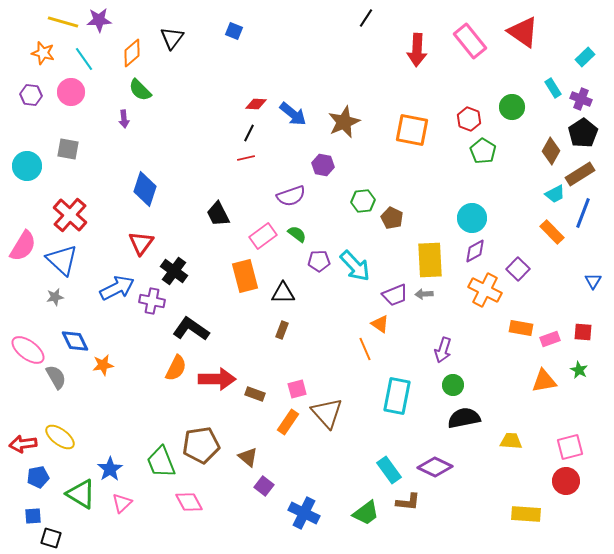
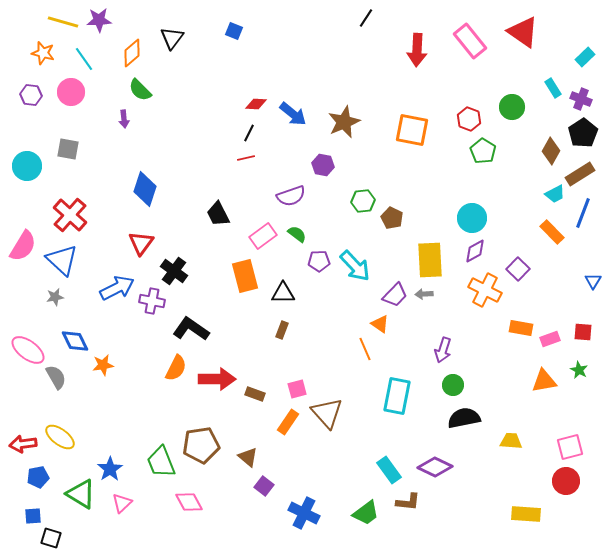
purple trapezoid at (395, 295): rotated 24 degrees counterclockwise
